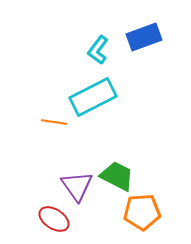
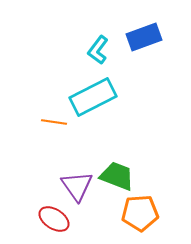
green trapezoid: rotated 6 degrees counterclockwise
orange pentagon: moved 2 px left, 1 px down
